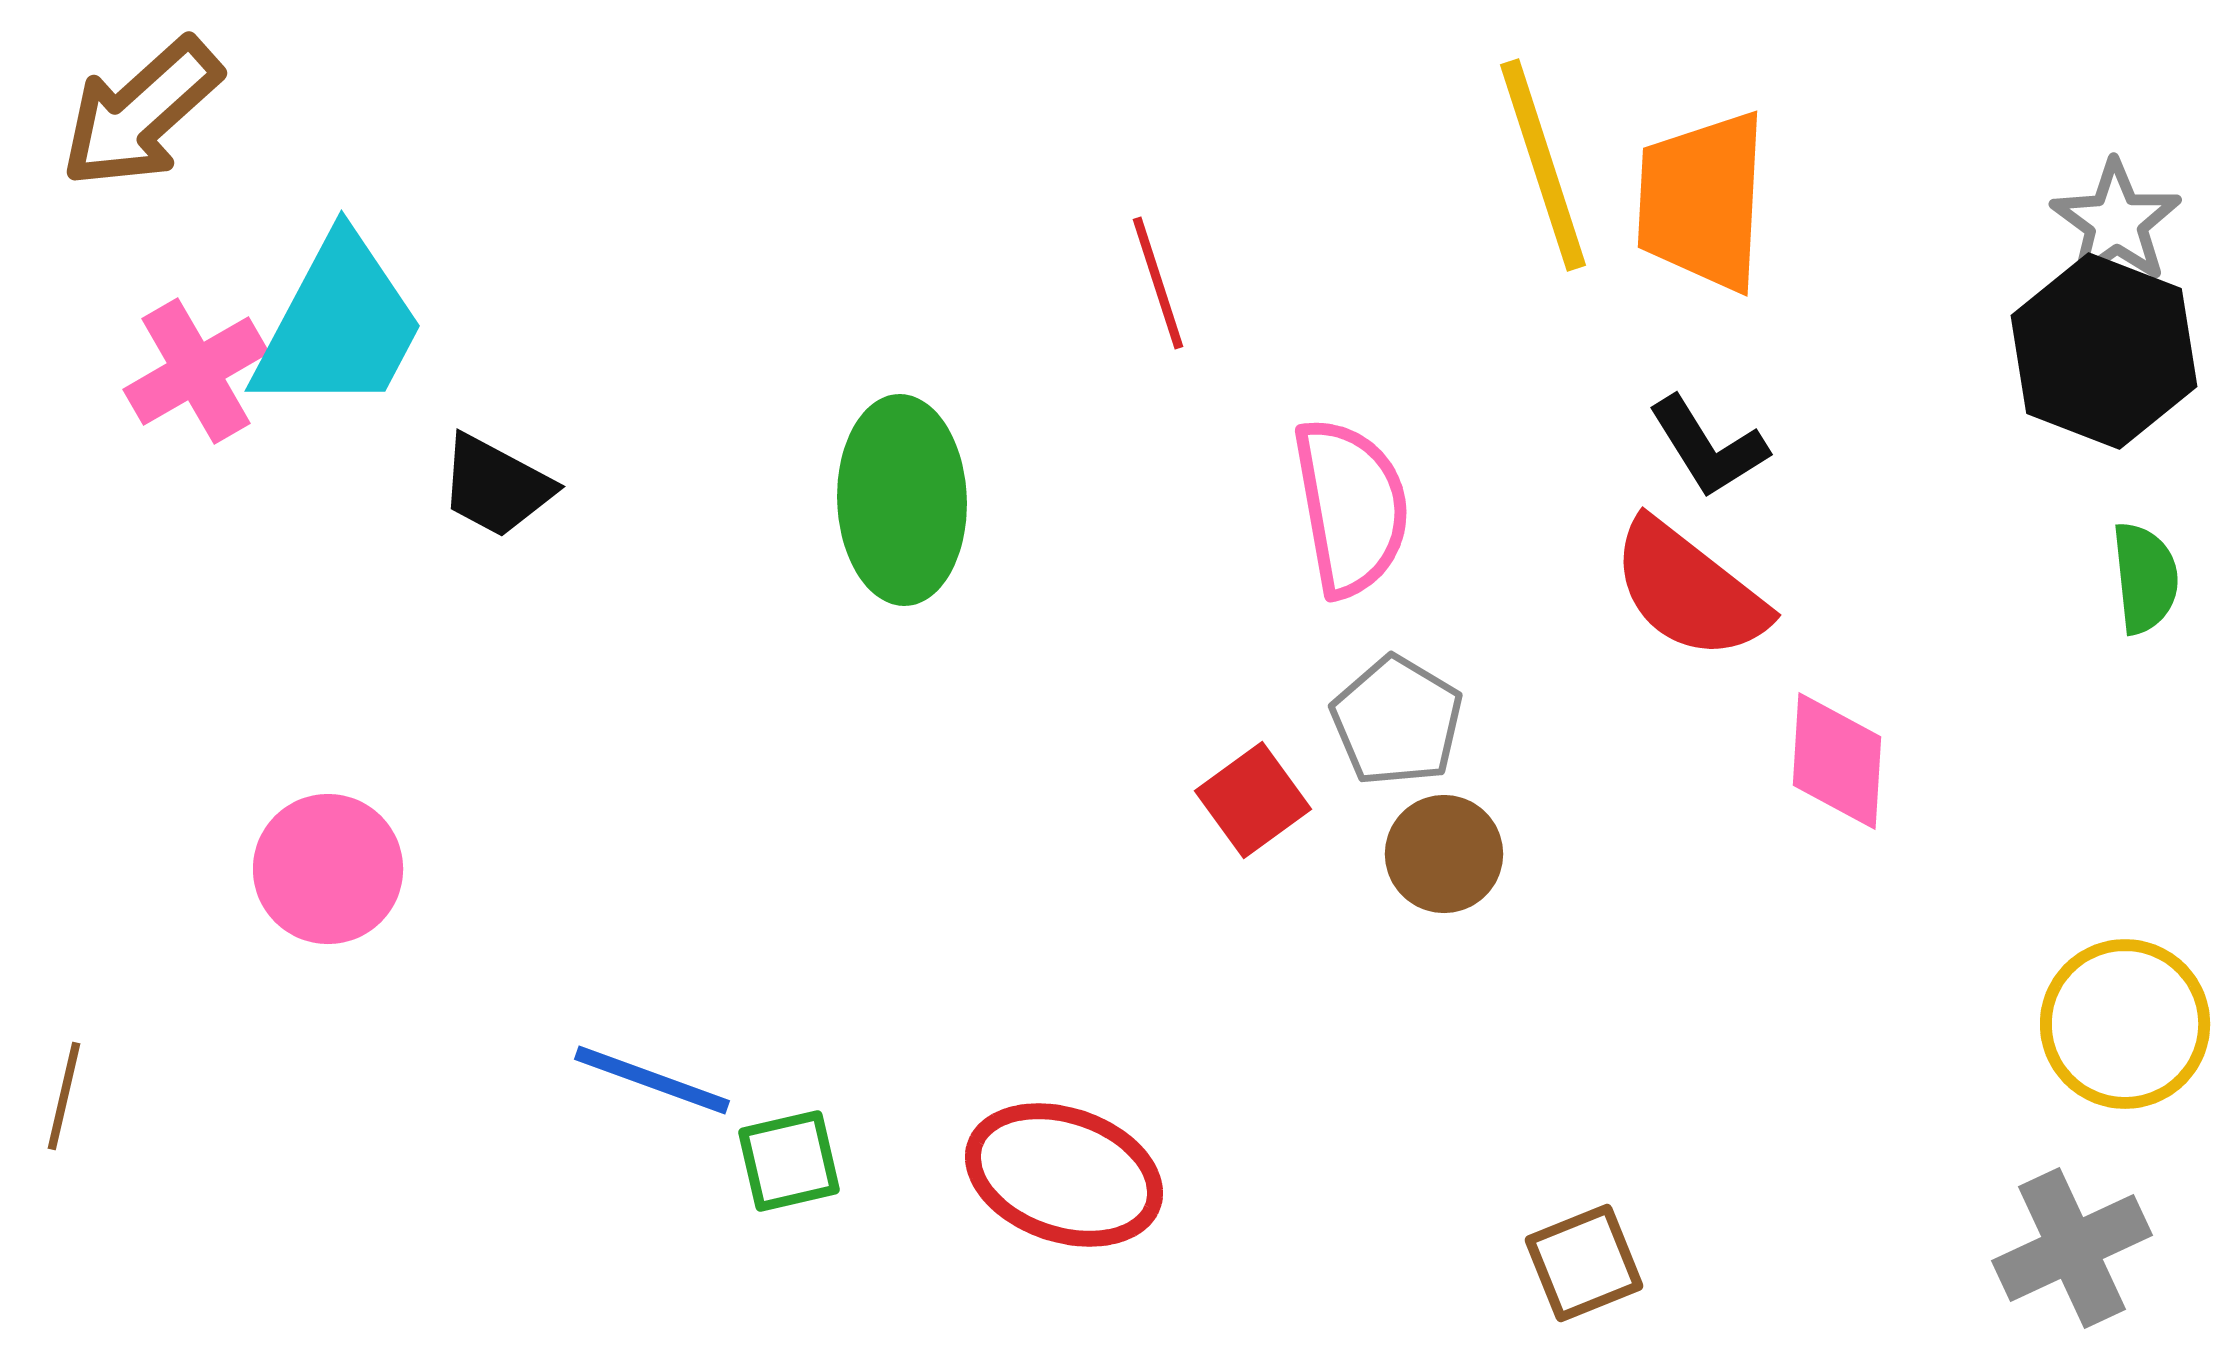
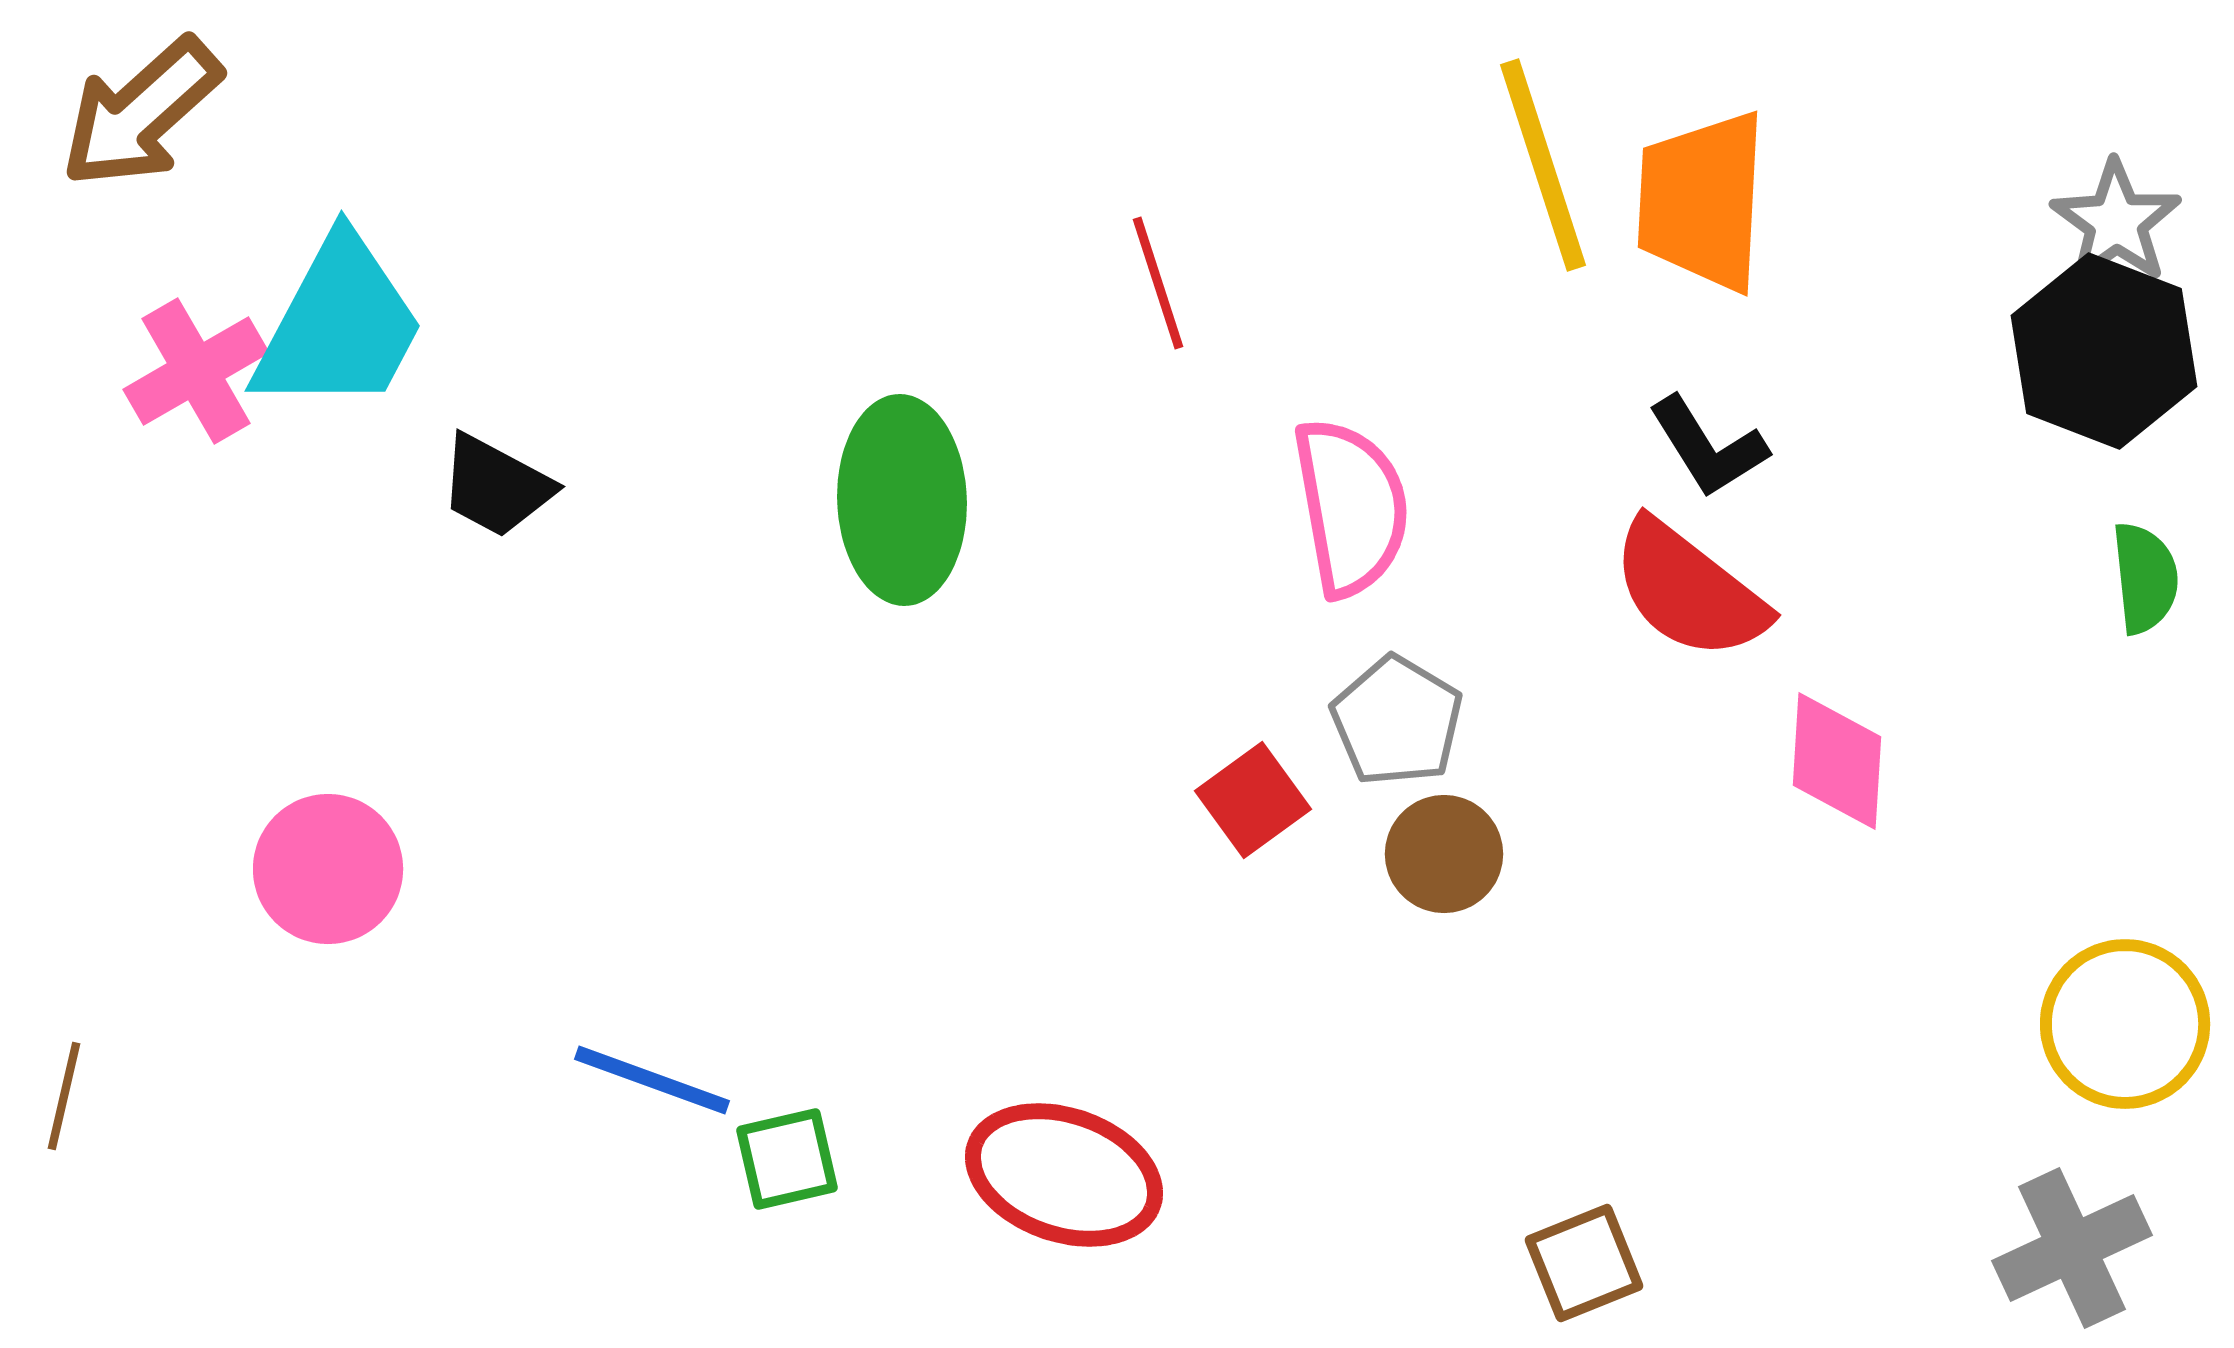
green square: moved 2 px left, 2 px up
